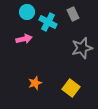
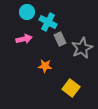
gray rectangle: moved 13 px left, 25 px down
gray star: rotated 10 degrees counterclockwise
orange star: moved 10 px right, 17 px up; rotated 24 degrees clockwise
